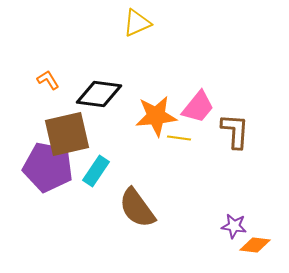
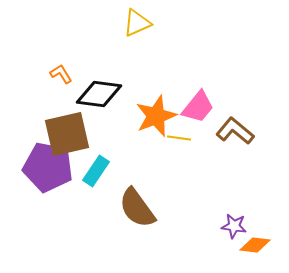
orange L-shape: moved 13 px right, 6 px up
orange star: rotated 15 degrees counterclockwise
brown L-shape: rotated 54 degrees counterclockwise
